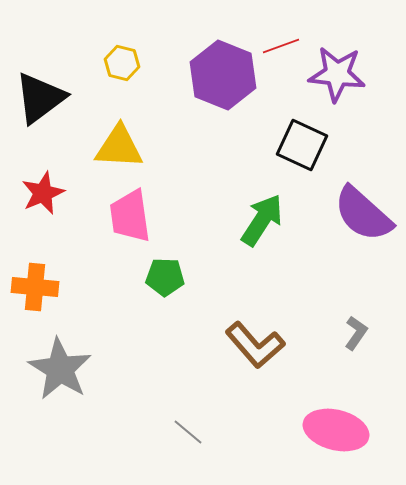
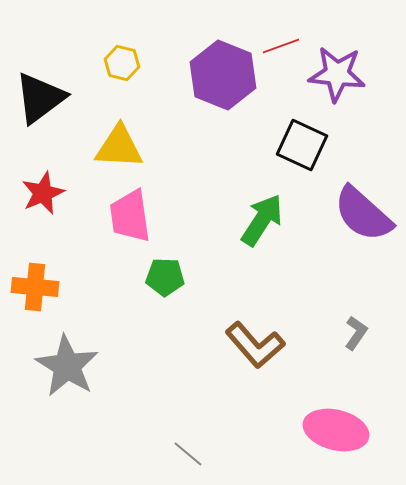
gray star: moved 7 px right, 3 px up
gray line: moved 22 px down
